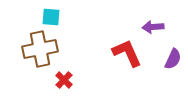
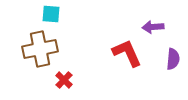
cyan square: moved 3 px up
purple semicircle: rotated 20 degrees counterclockwise
